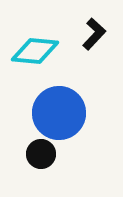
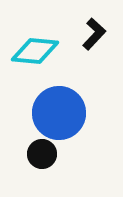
black circle: moved 1 px right
